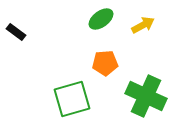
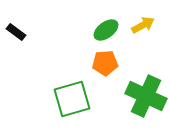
green ellipse: moved 5 px right, 11 px down
